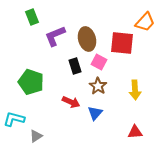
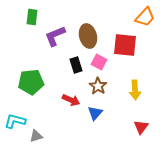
green rectangle: rotated 28 degrees clockwise
orange trapezoid: moved 5 px up
brown ellipse: moved 1 px right, 3 px up
red square: moved 3 px right, 2 px down
black rectangle: moved 1 px right, 1 px up
green pentagon: rotated 25 degrees counterclockwise
red arrow: moved 2 px up
cyan L-shape: moved 1 px right, 2 px down
red triangle: moved 6 px right, 5 px up; rotated 49 degrees counterclockwise
gray triangle: rotated 16 degrees clockwise
